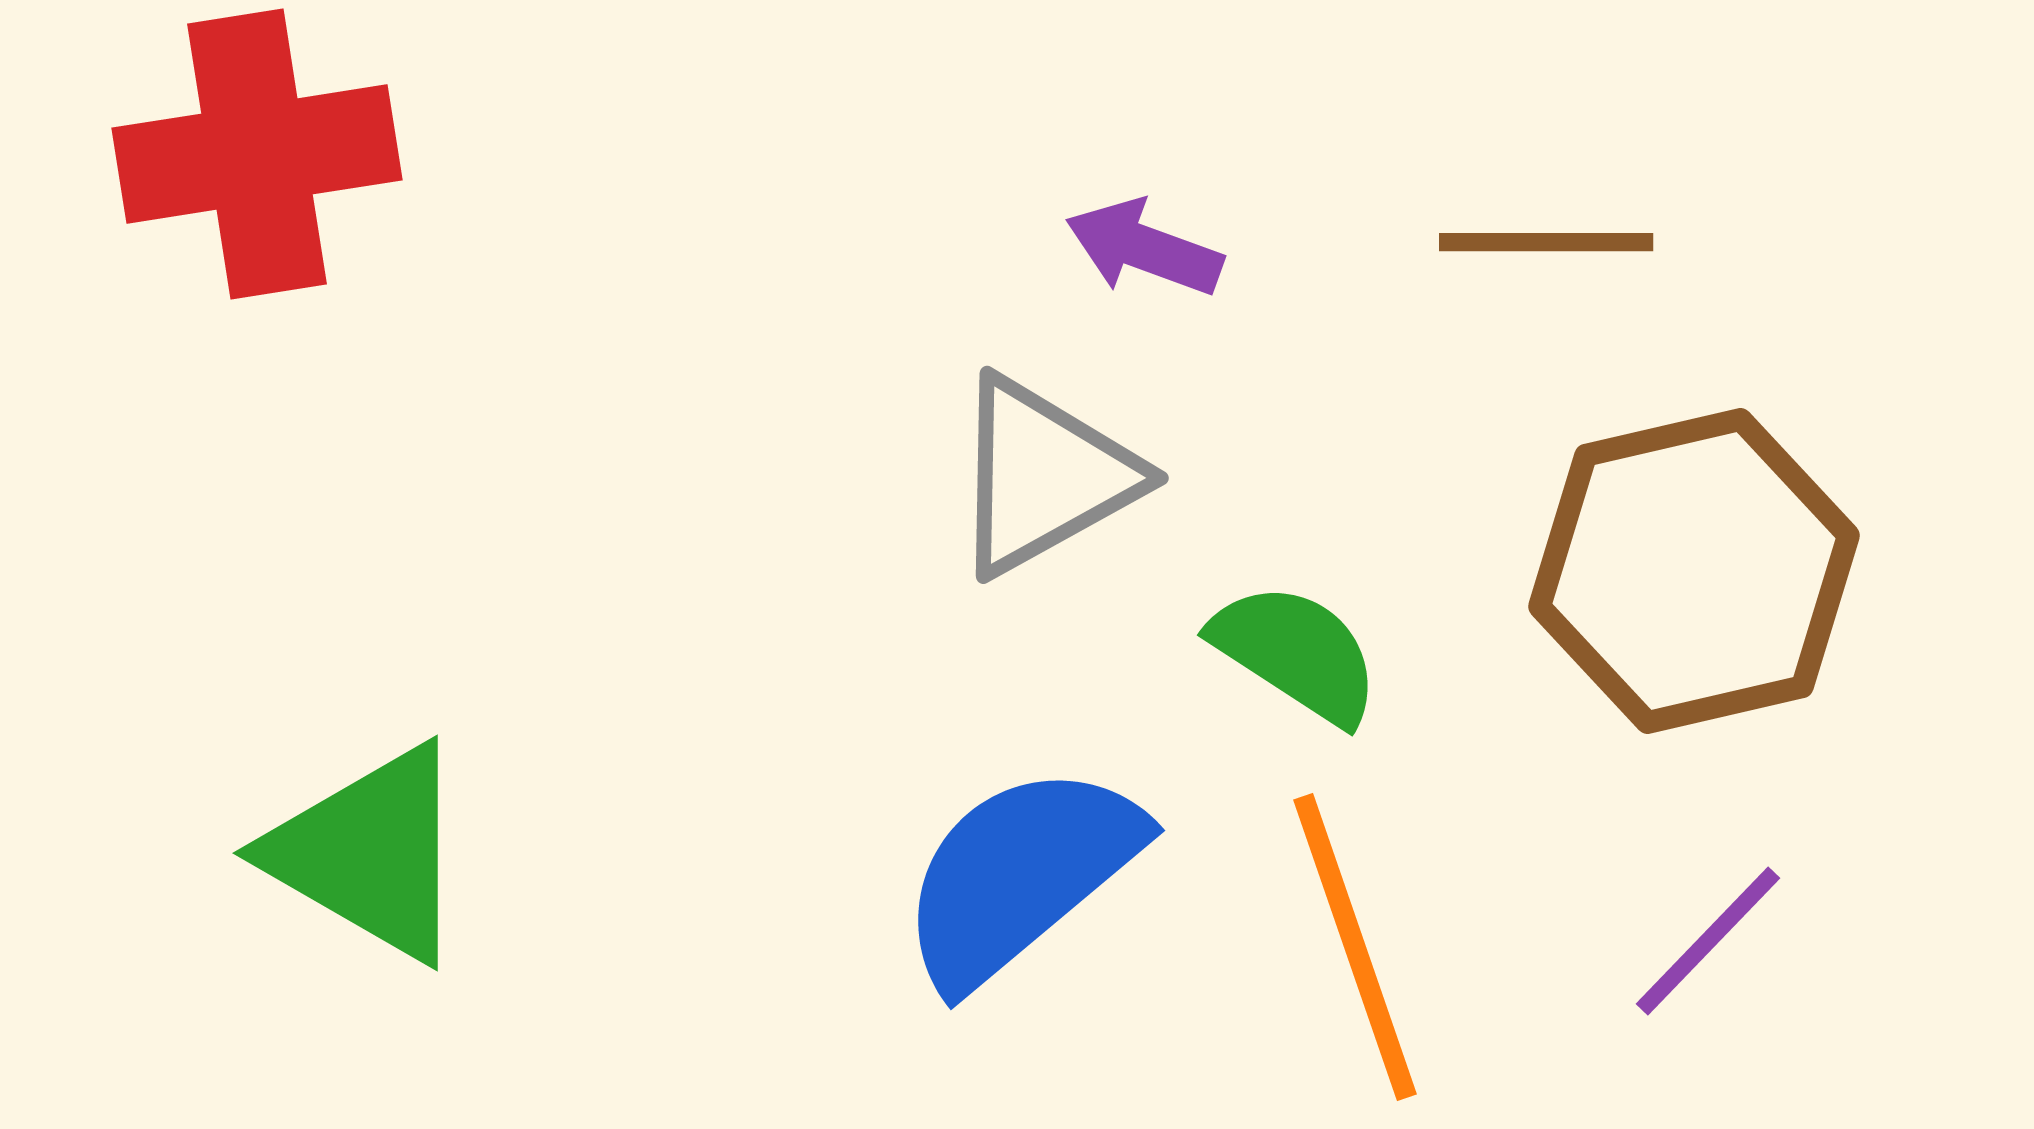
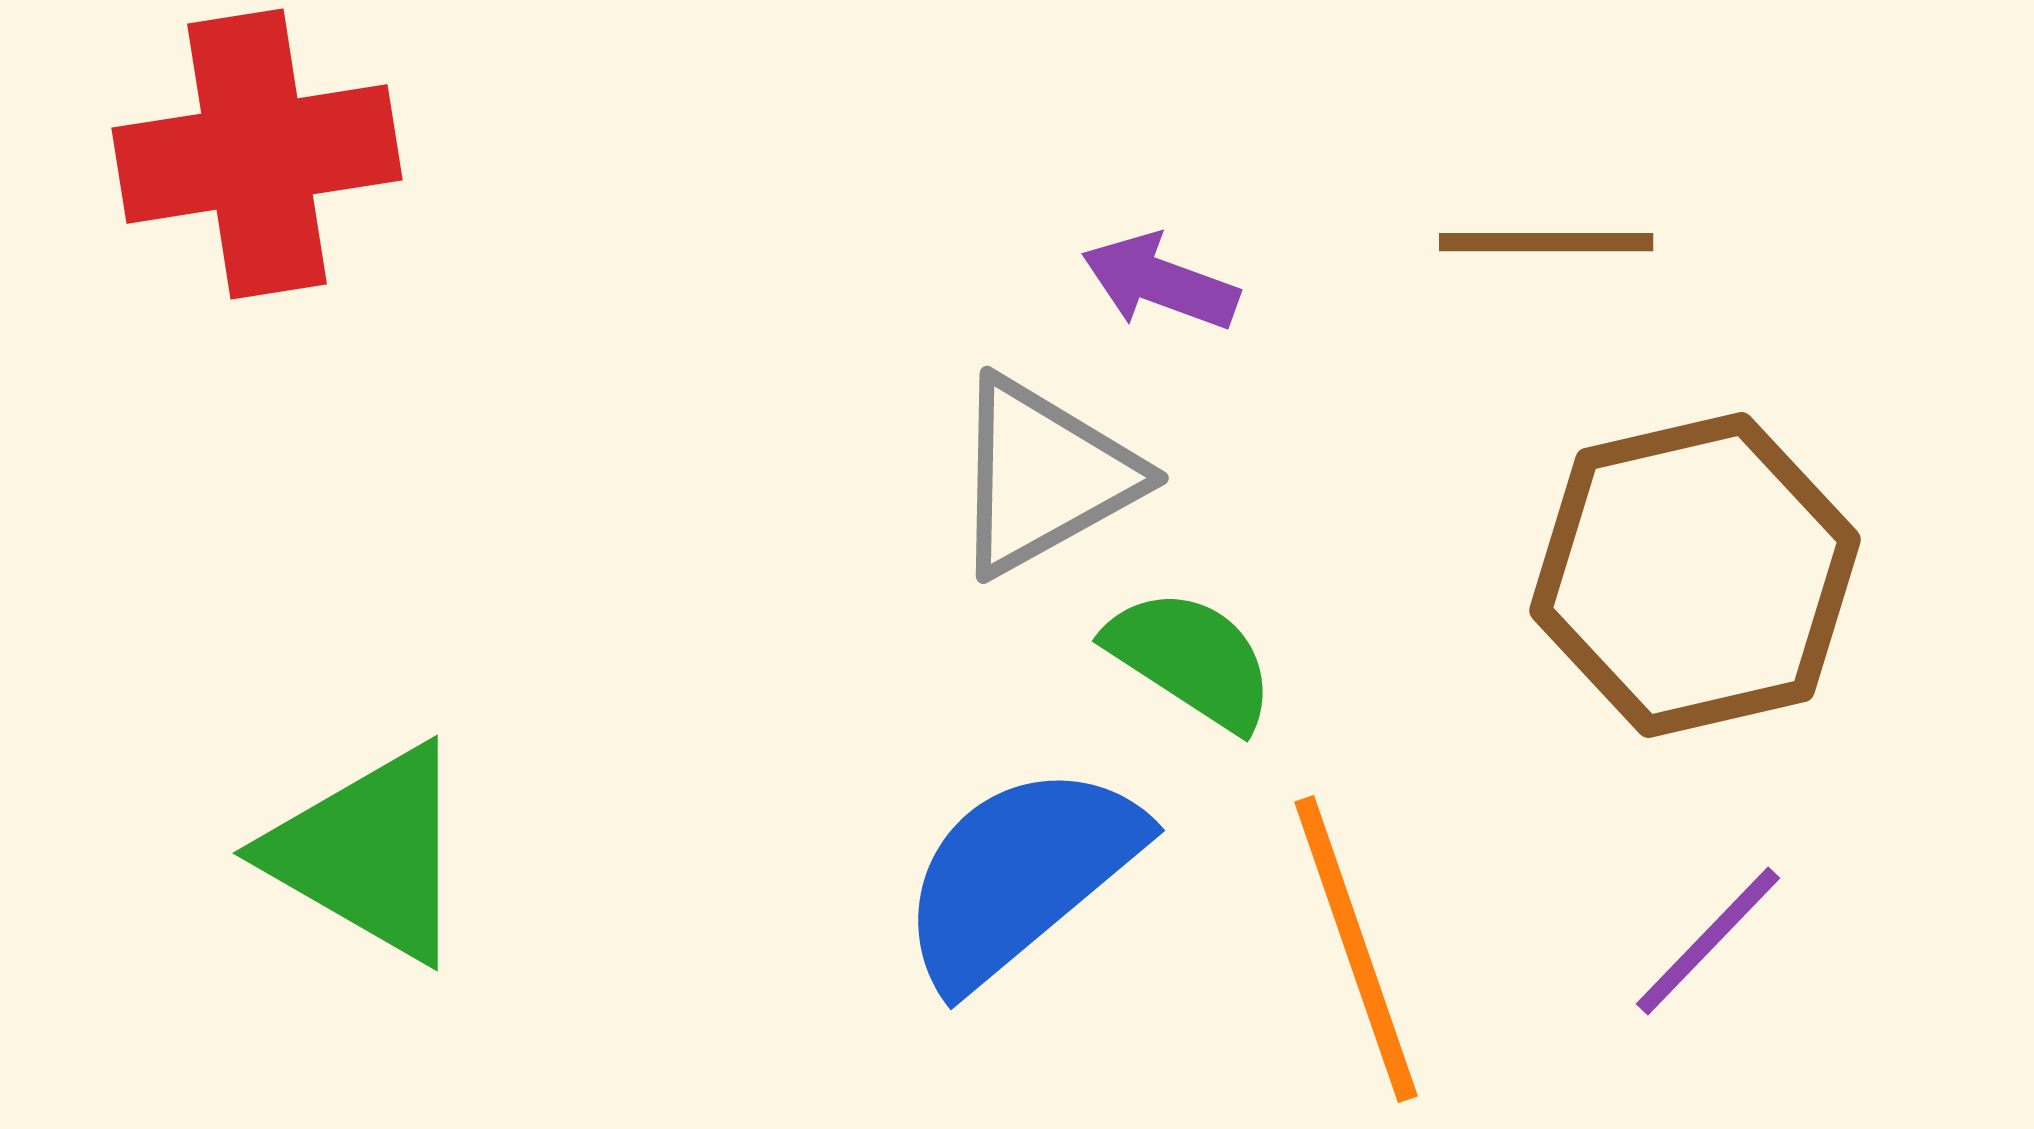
purple arrow: moved 16 px right, 34 px down
brown hexagon: moved 1 px right, 4 px down
green semicircle: moved 105 px left, 6 px down
orange line: moved 1 px right, 2 px down
